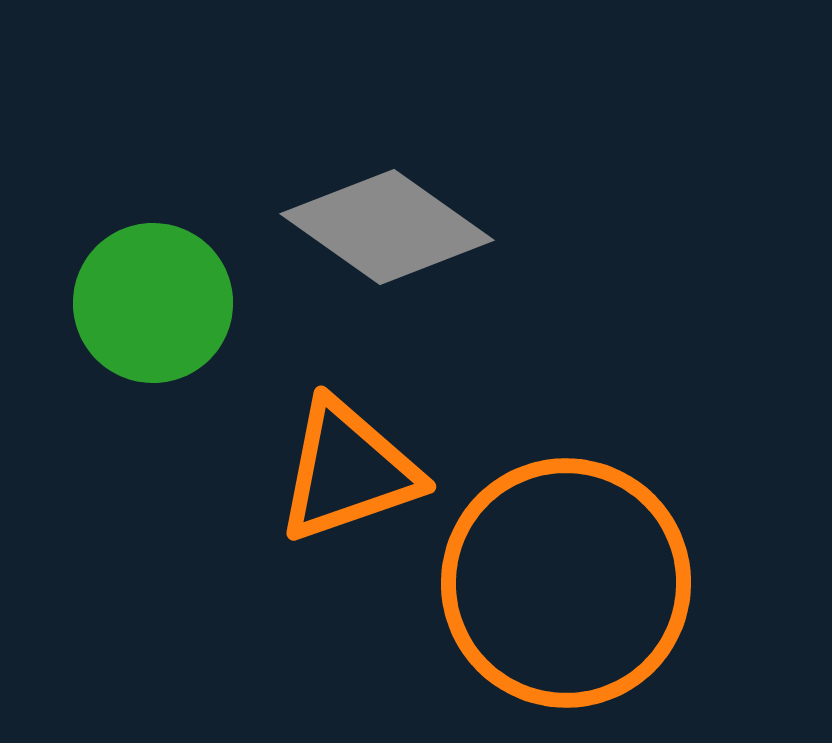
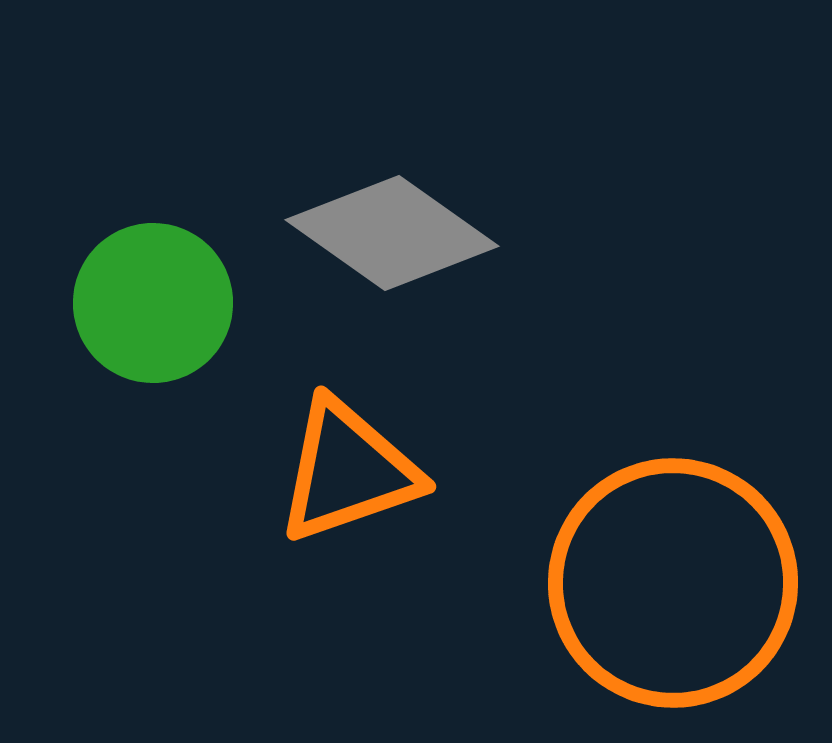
gray diamond: moved 5 px right, 6 px down
orange circle: moved 107 px right
